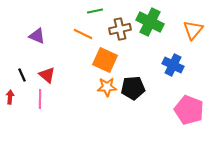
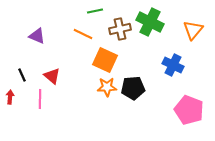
red triangle: moved 5 px right, 1 px down
